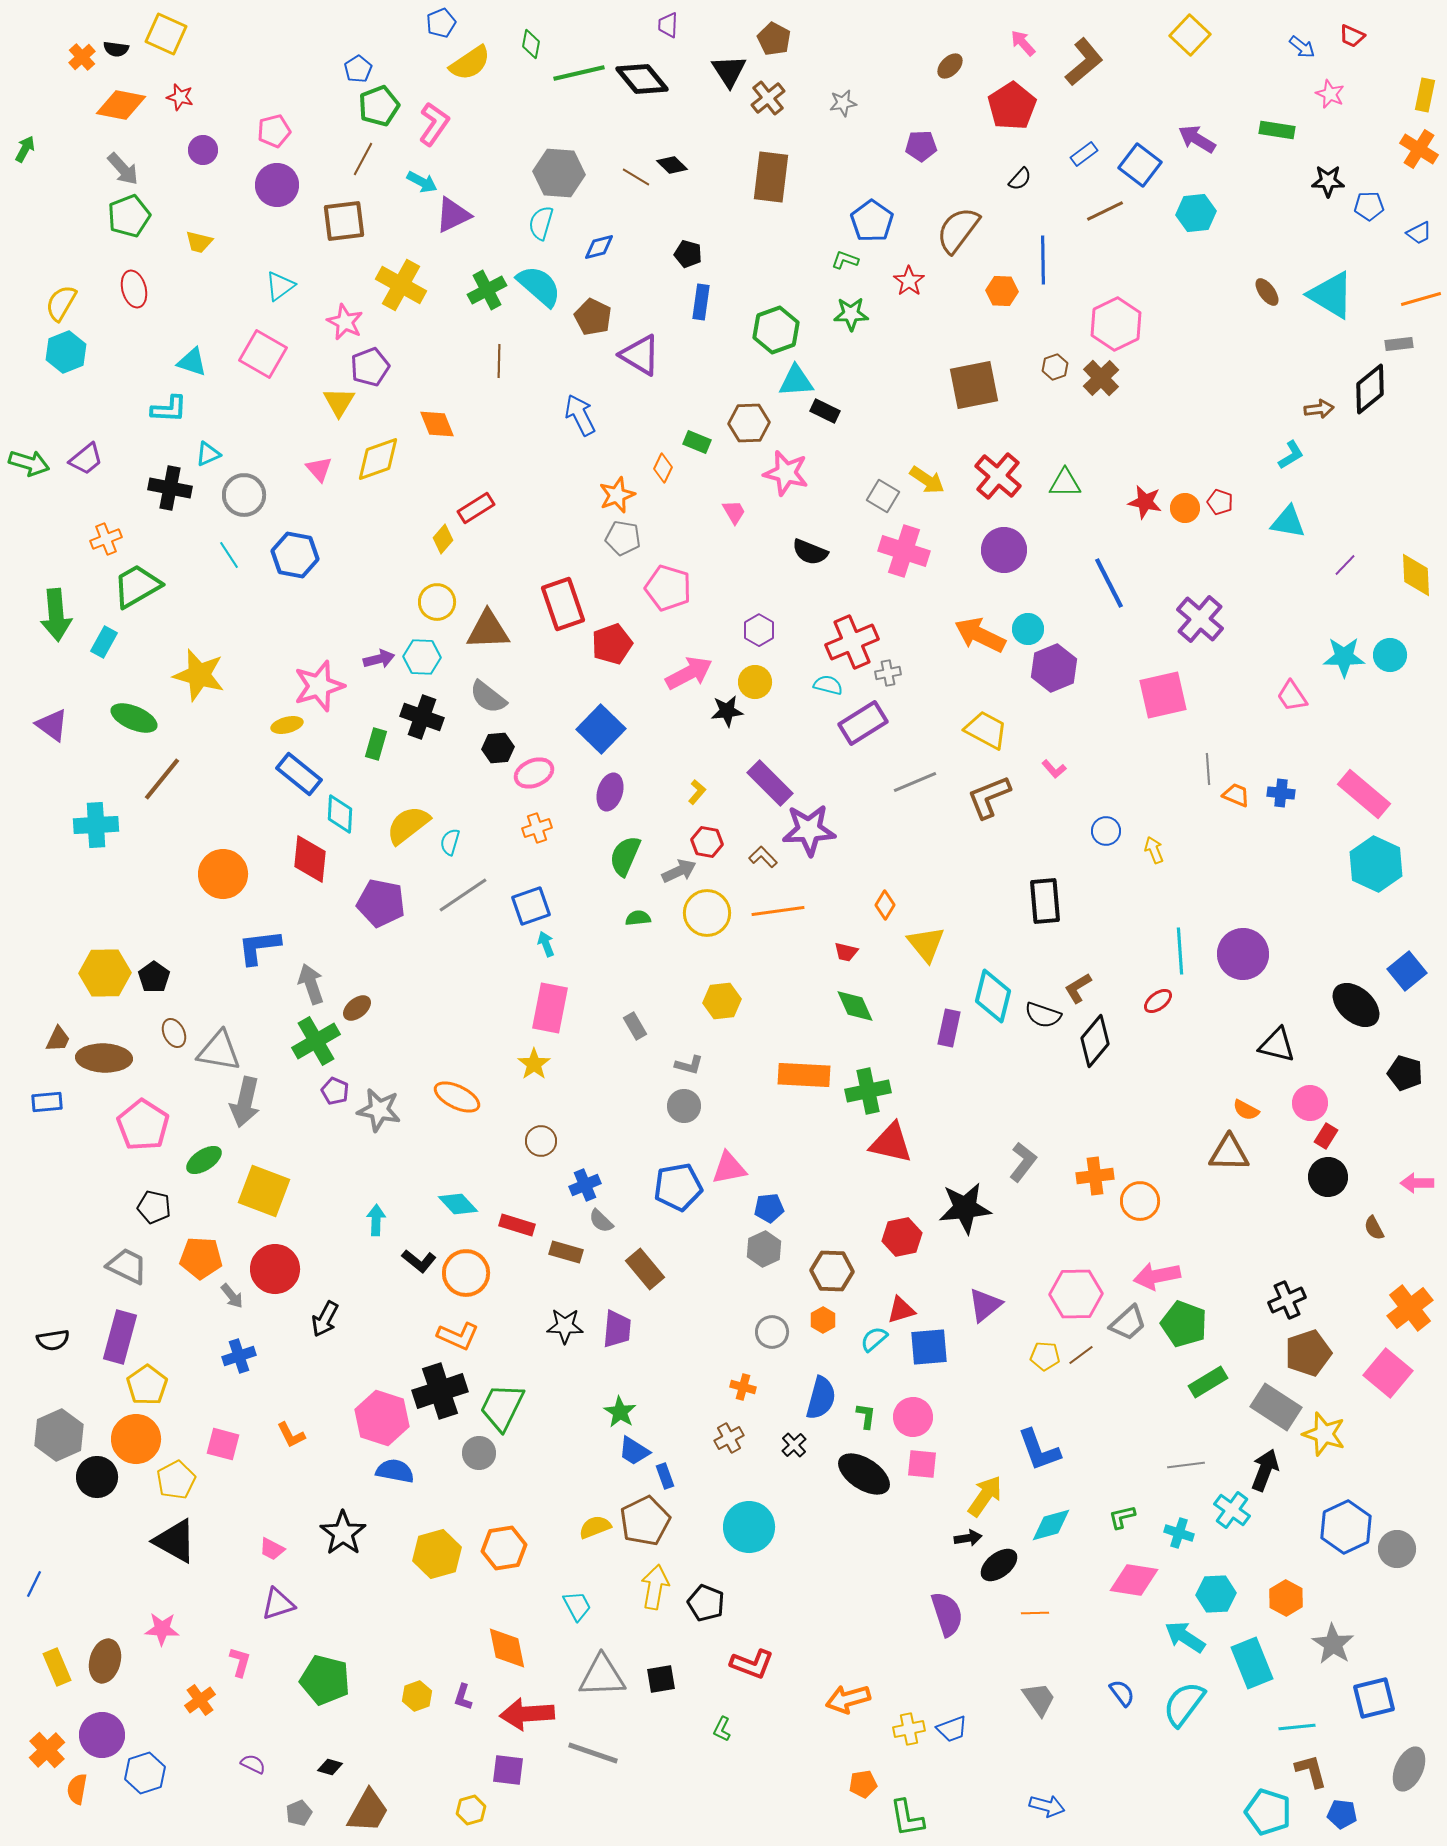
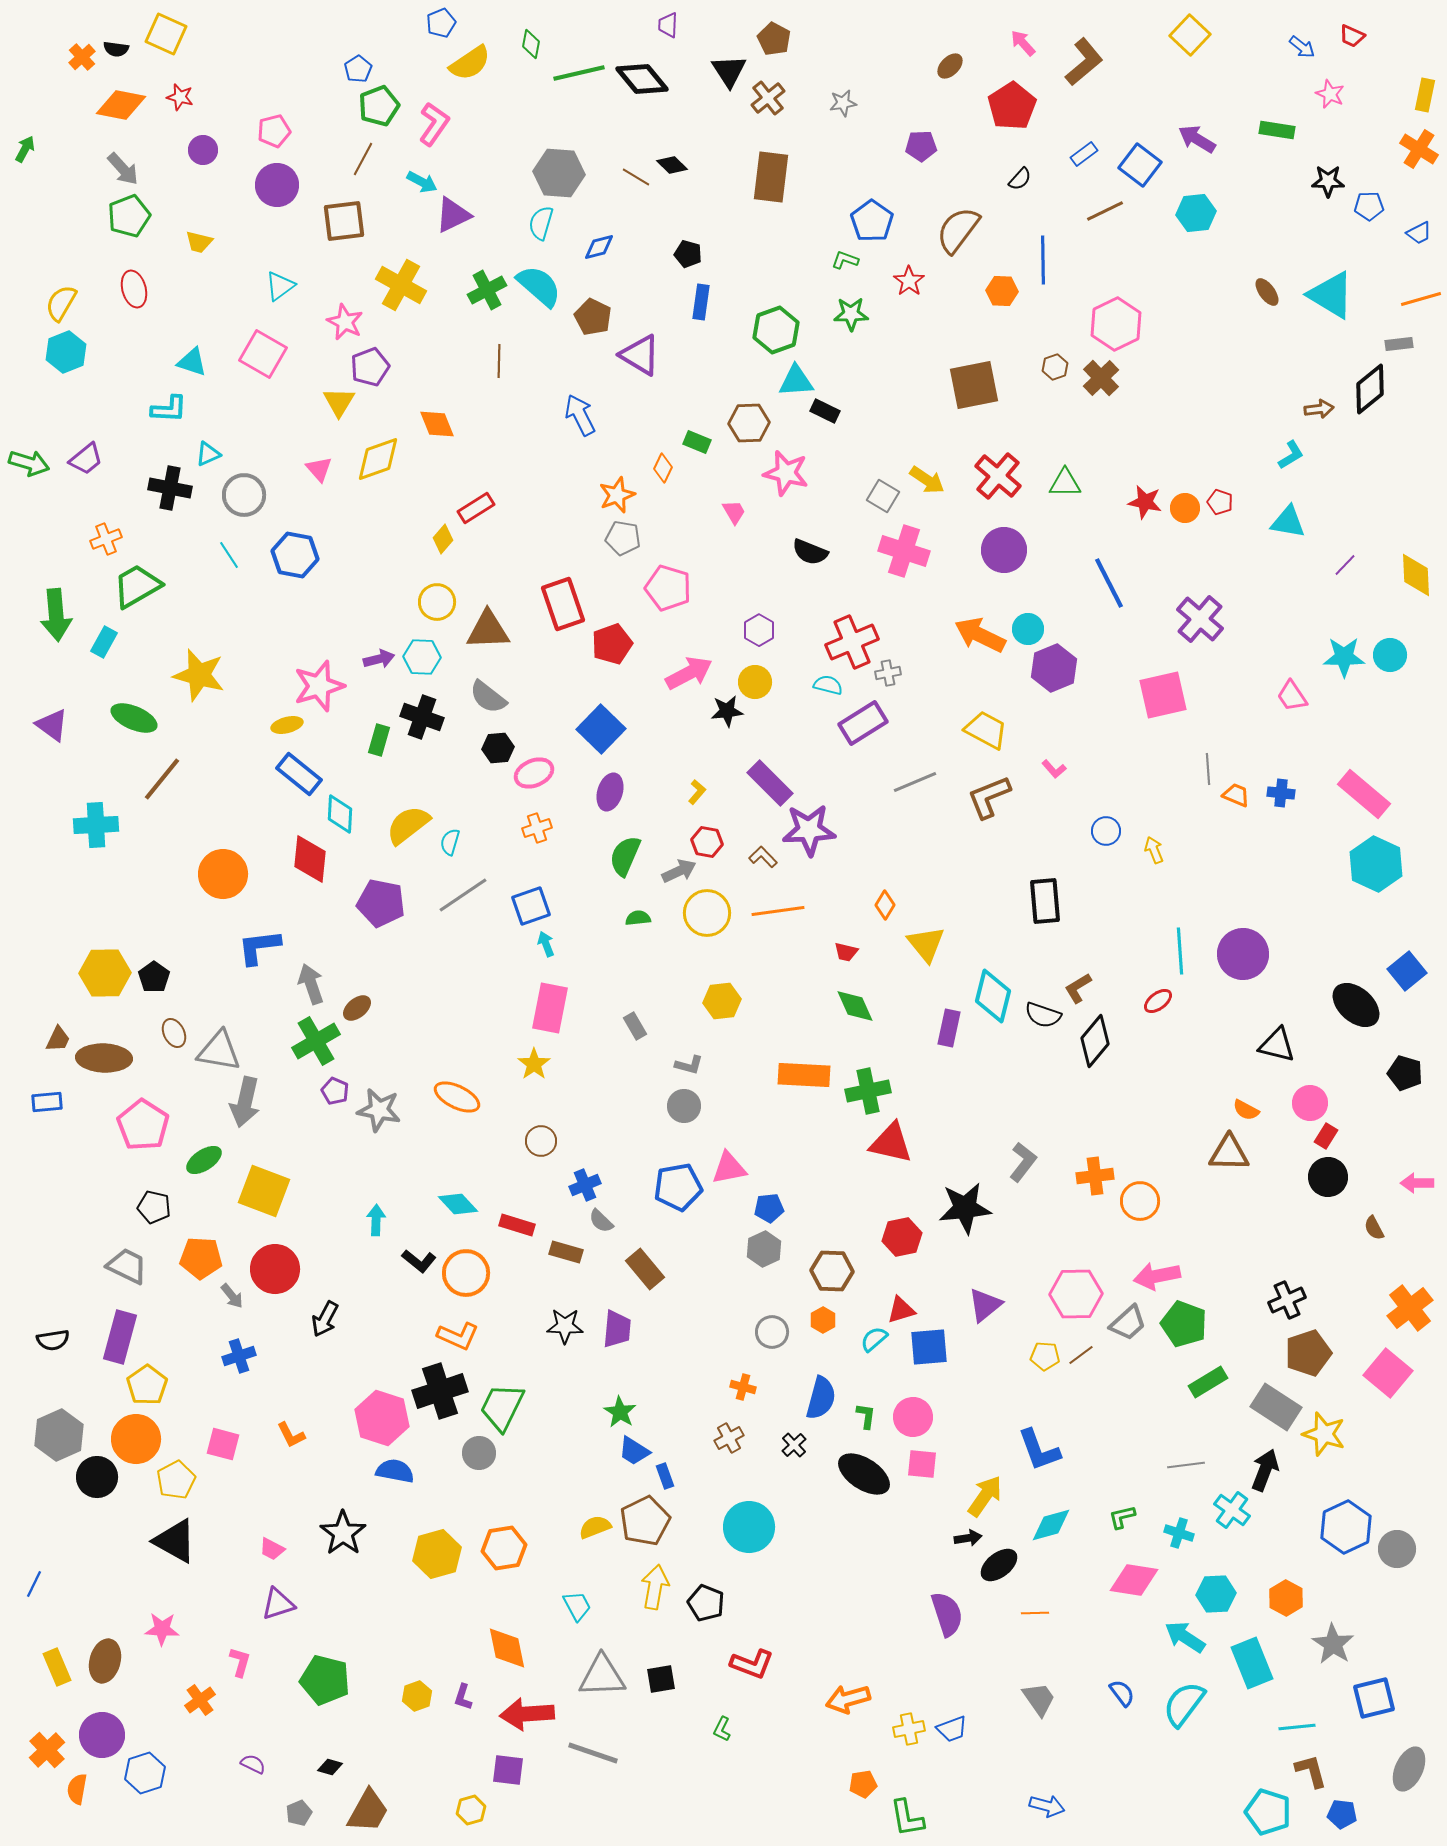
green rectangle at (376, 744): moved 3 px right, 4 px up
